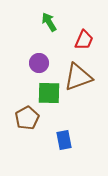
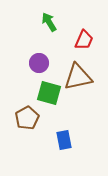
brown triangle: rotated 8 degrees clockwise
green square: rotated 15 degrees clockwise
